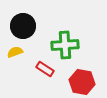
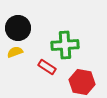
black circle: moved 5 px left, 2 px down
red rectangle: moved 2 px right, 2 px up
